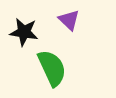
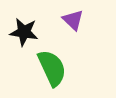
purple triangle: moved 4 px right
